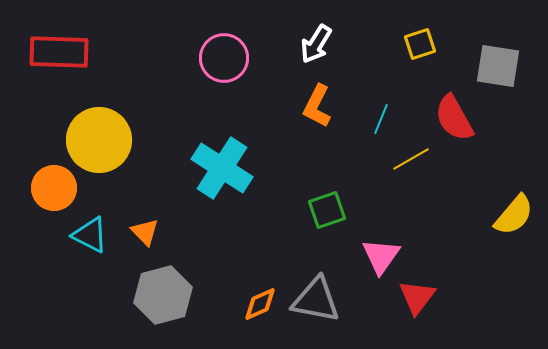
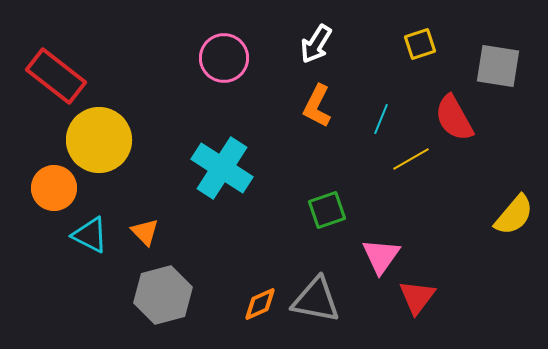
red rectangle: moved 3 px left, 24 px down; rotated 36 degrees clockwise
